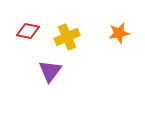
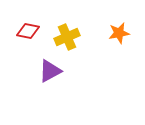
purple triangle: rotated 25 degrees clockwise
